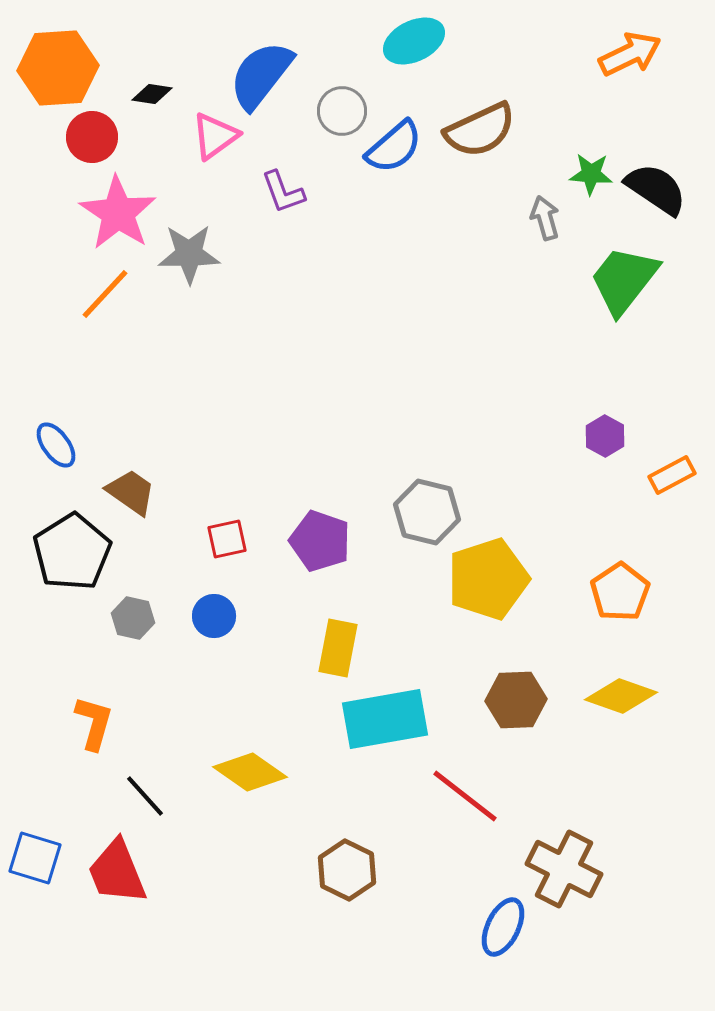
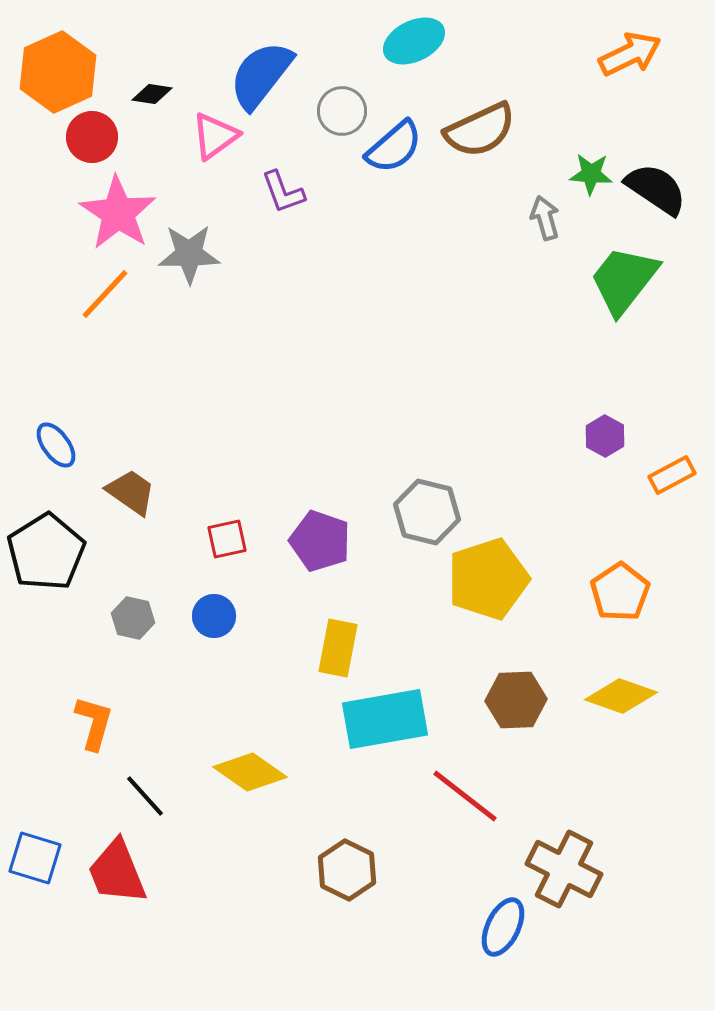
orange hexagon at (58, 68): moved 4 px down; rotated 20 degrees counterclockwise
black pentagon at (72, 552): moved 26 px left
